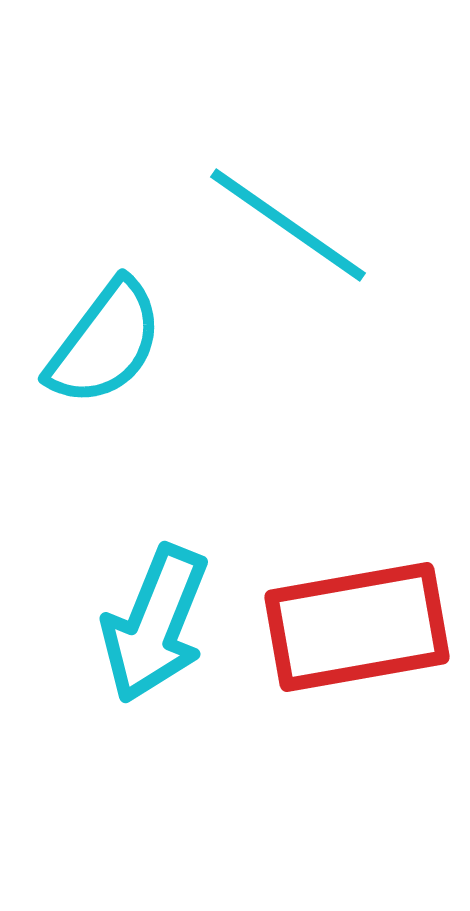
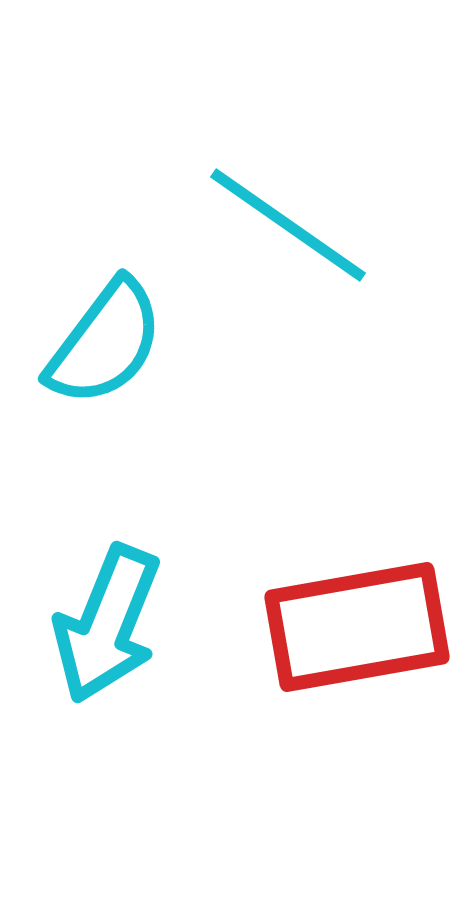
cyan arrow: moved 48 px left
